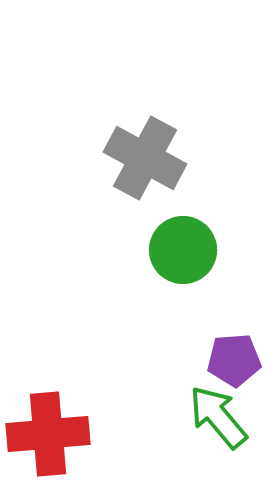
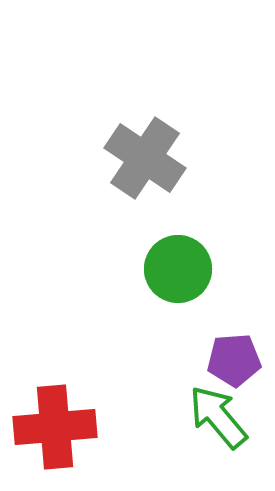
gray cross: rotated 6 degrees clockwise
green circle: moved 5 px left, 19 px down
red cross: moved 7 px right, 7 px up
